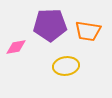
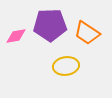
orange trapezoid: moved 1 px left, 2 px down; rotated 24 degrees clockwise
pink diamond: moved 11 px up
